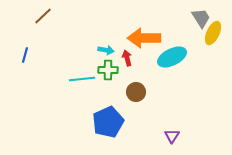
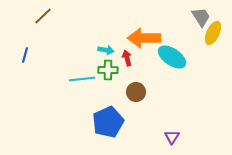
gray trapezoid: moved 1 px up
cyan ellipse: rotated 60 degrees clockwise
purple triangle: moved 1 px down
